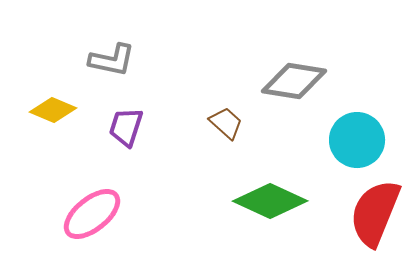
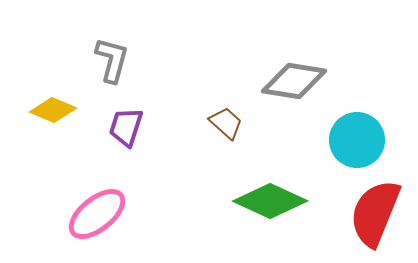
gray L-shape: rotated 87 degrees counterclockwise
pink ellipse: moved 5 px right
